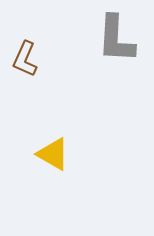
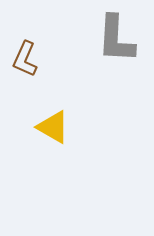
yellow triangle: moved 27 px up
